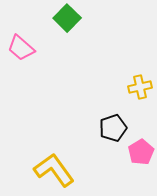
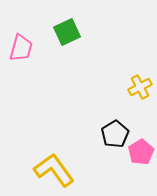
green square: moved 14 px down; rotated 20 degrees clockwise
pink trapezoid: rotated 116 degrees counterclockwise
yellow cross: rotated 15 degrees counterclockwise
black pentagon: moved 2 px right, 6 px down; rotated 12 degrees counterclockwise
